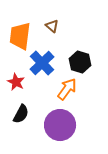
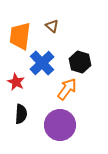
black semicircle: rotated 24 degrees counterclockwise
